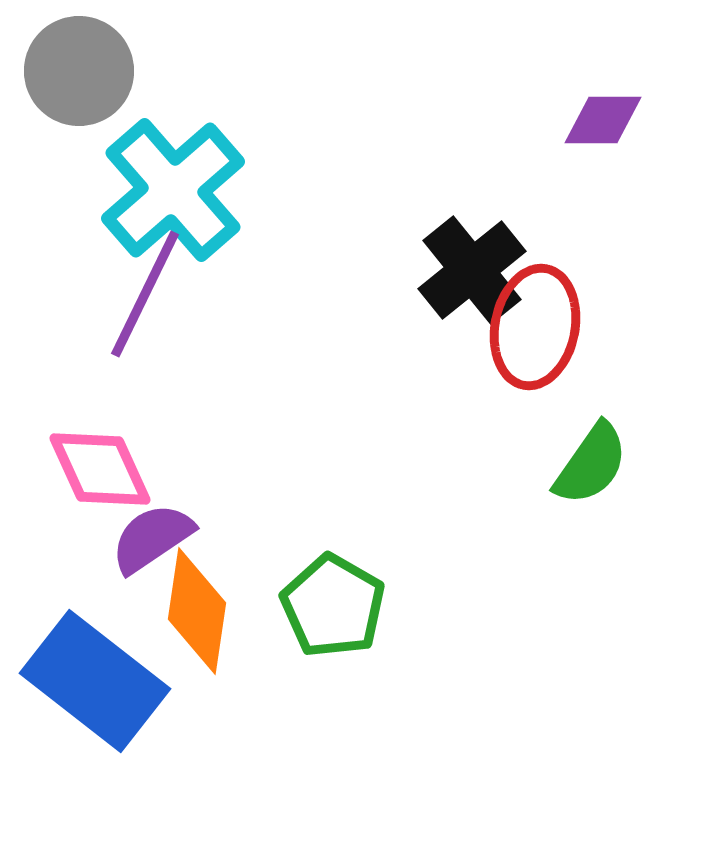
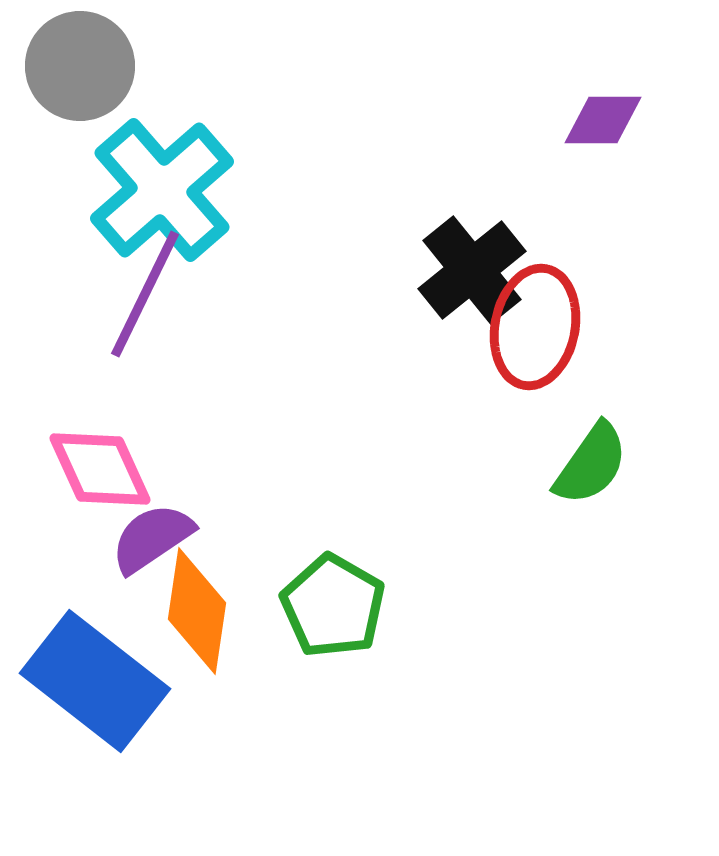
gray circle: moved 1 px right, 5 px up
cyan cross: moved 11 px left
